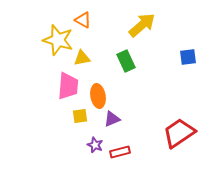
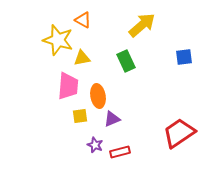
blue square: moved 4 px left
